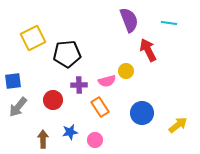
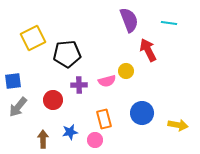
orange rectangle: moved 4 px right, 12 px down; rotated 18 degrees clockwise
yellow arrow: rotated 48 degrees clockwise
